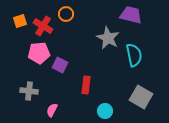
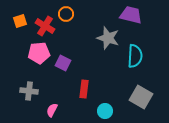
red cross: moved 2 px right
gray star: rotated 10 degrees counterclockwise
cyan semicircle: moved 1 px right, 1 px down; rotated 15 degrees clockwise
purple square: moved 3 px right, 2 px up
red rectangle: moved 2 px left, 4 px down
